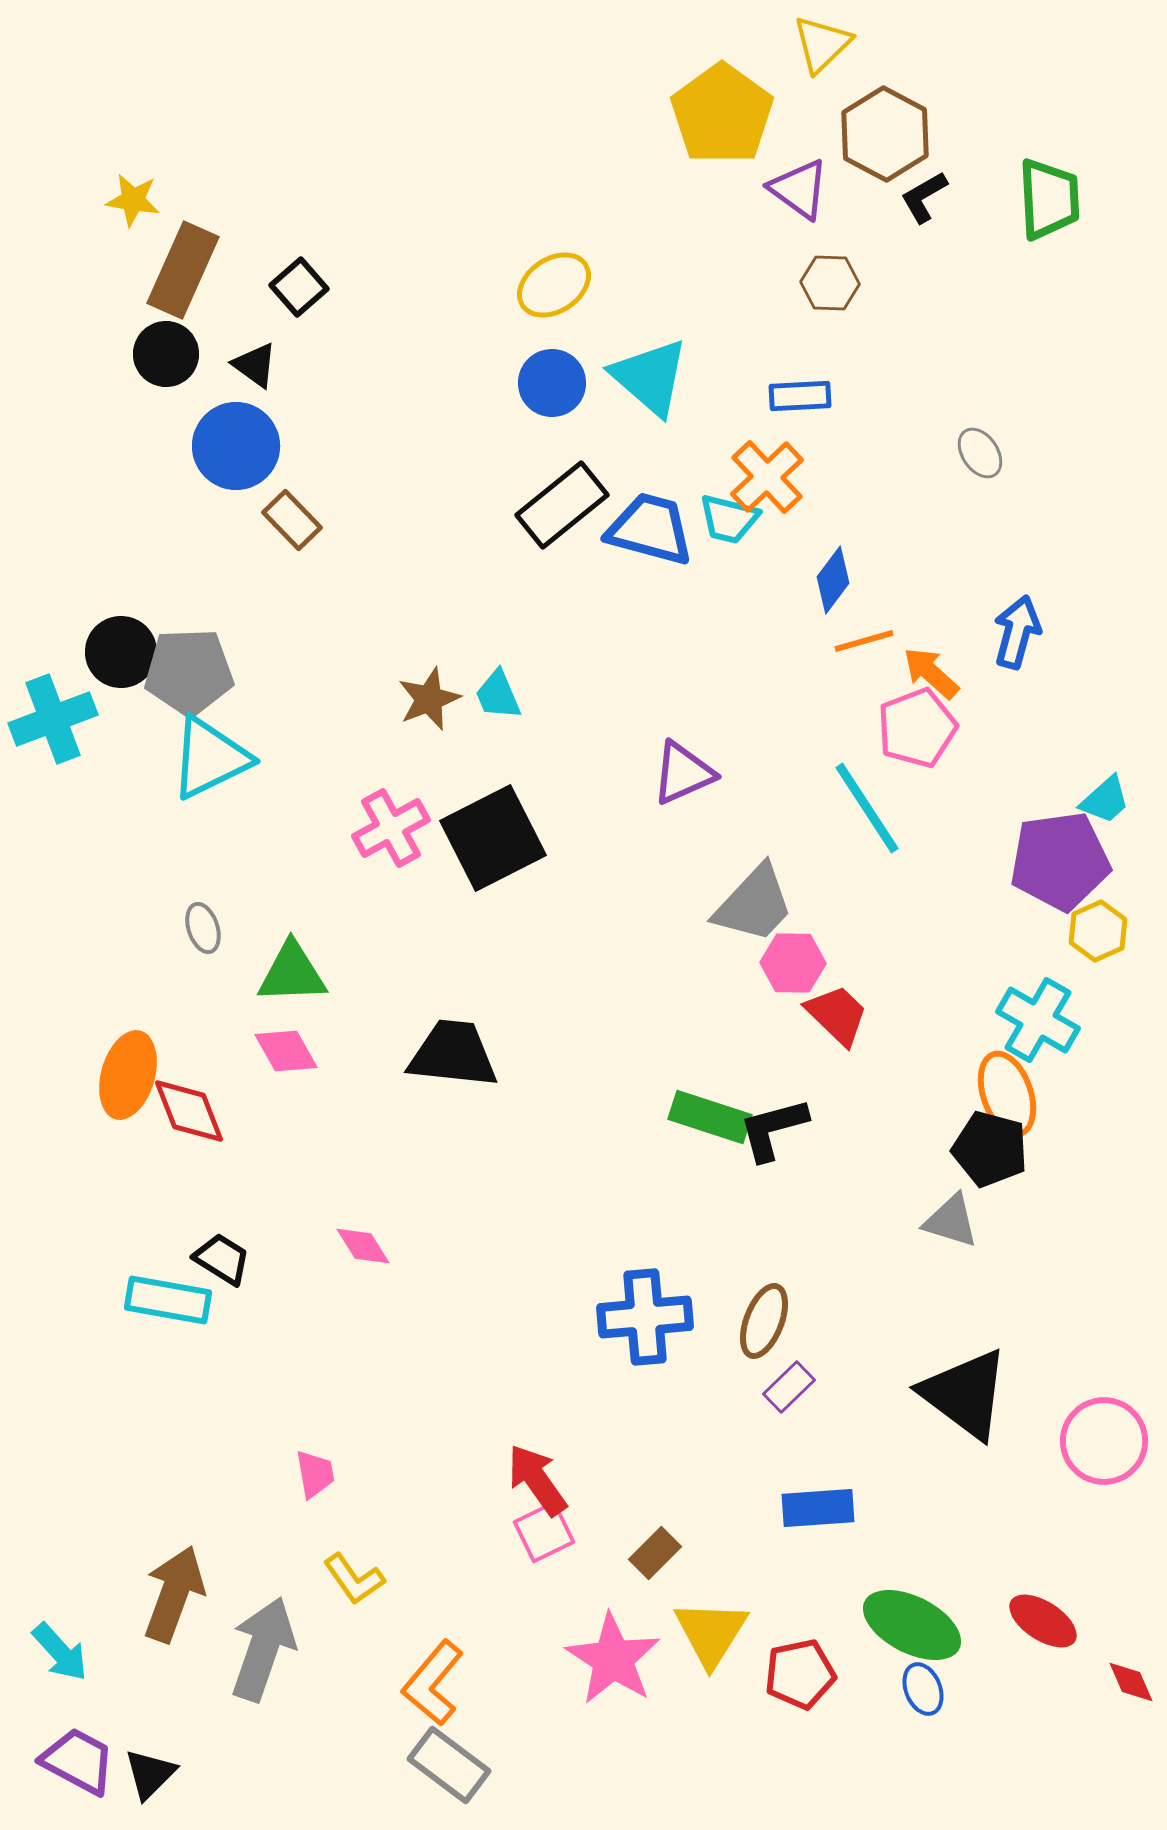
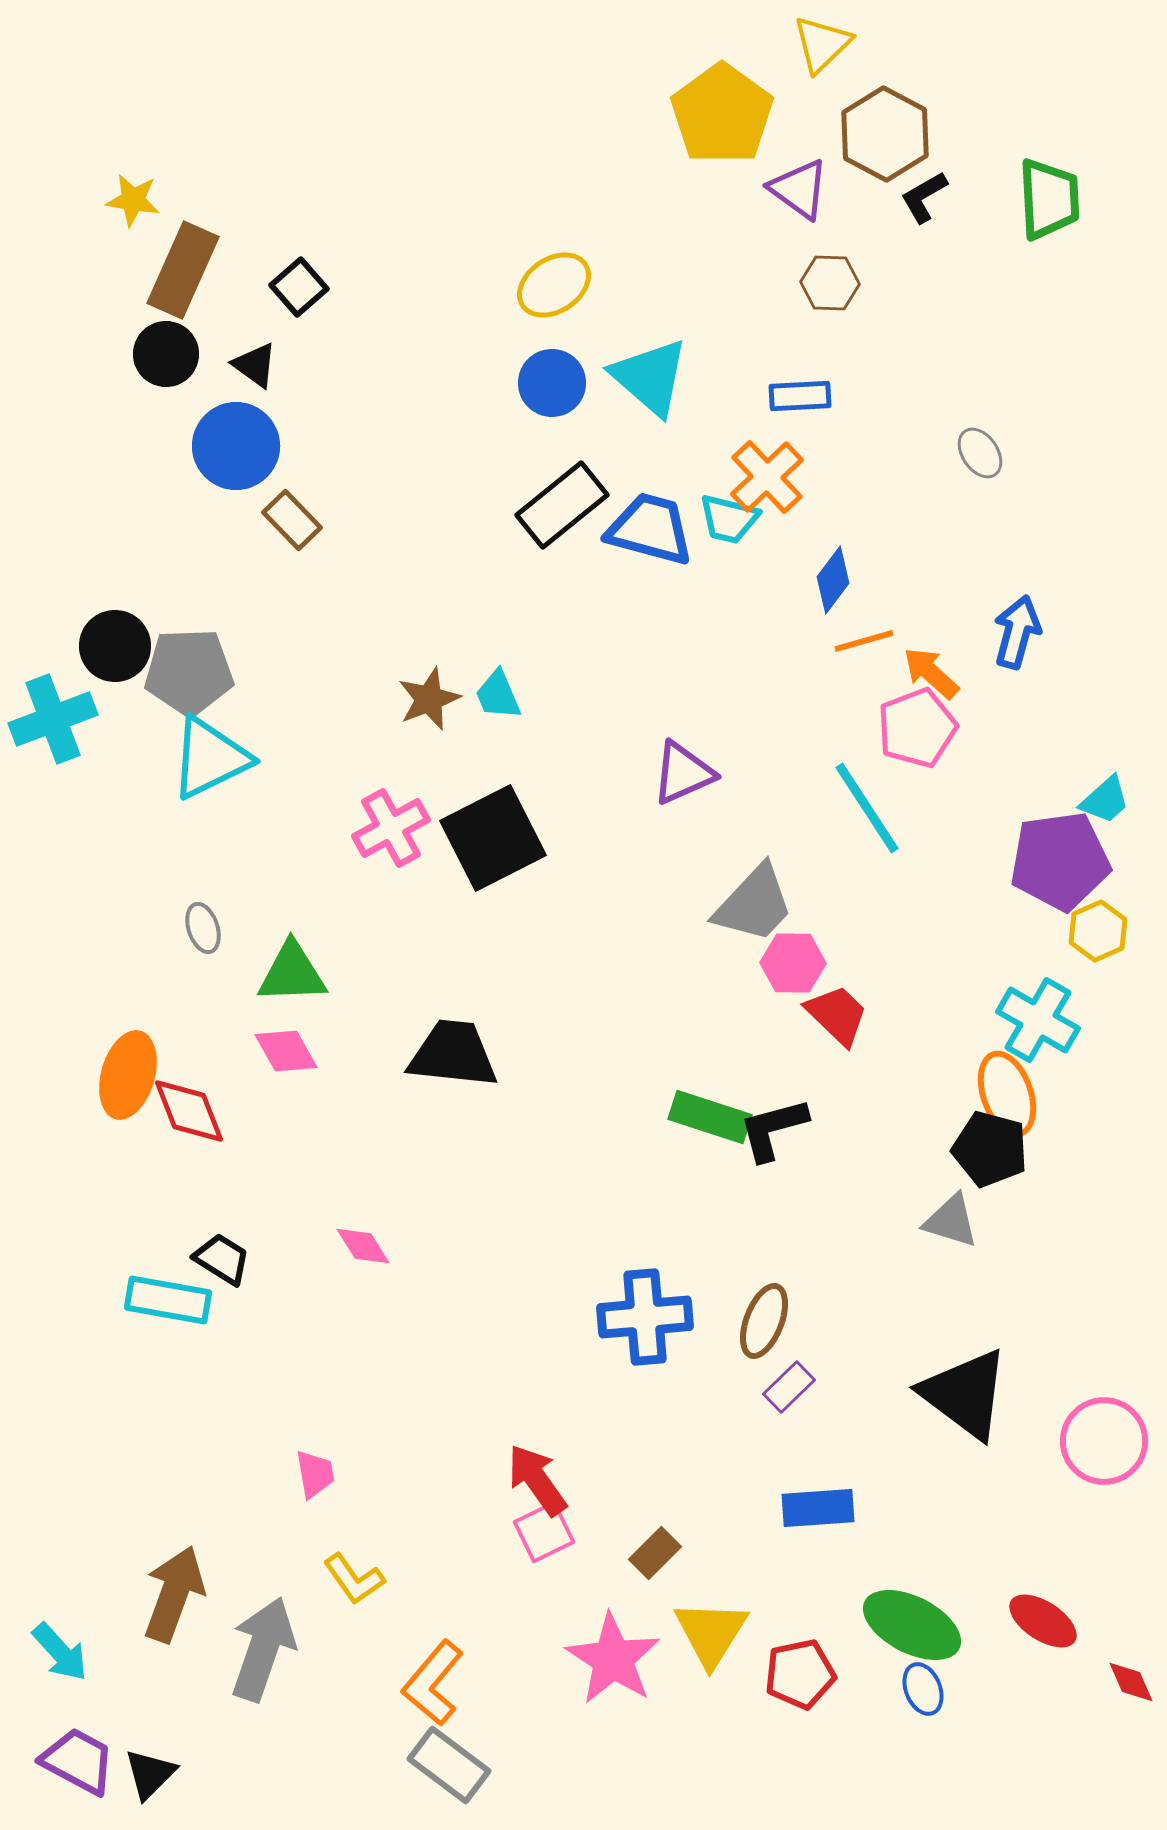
black circle at (121, 652): moved 6 px left, 6 px up
